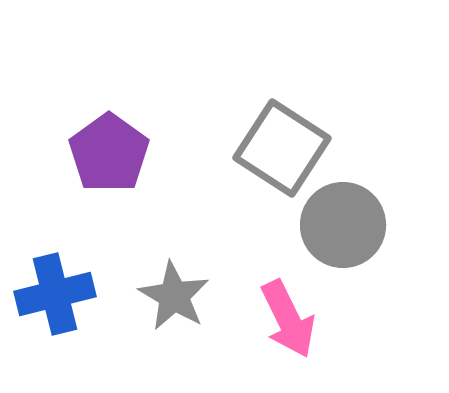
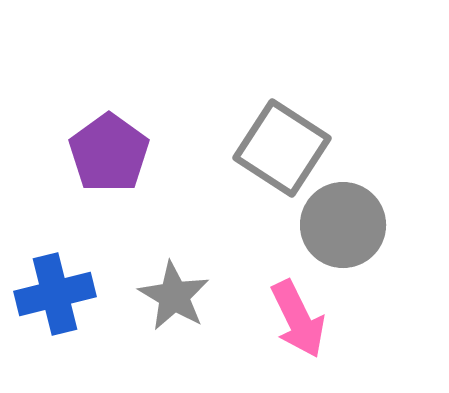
pink arrow: moved 10 px right
